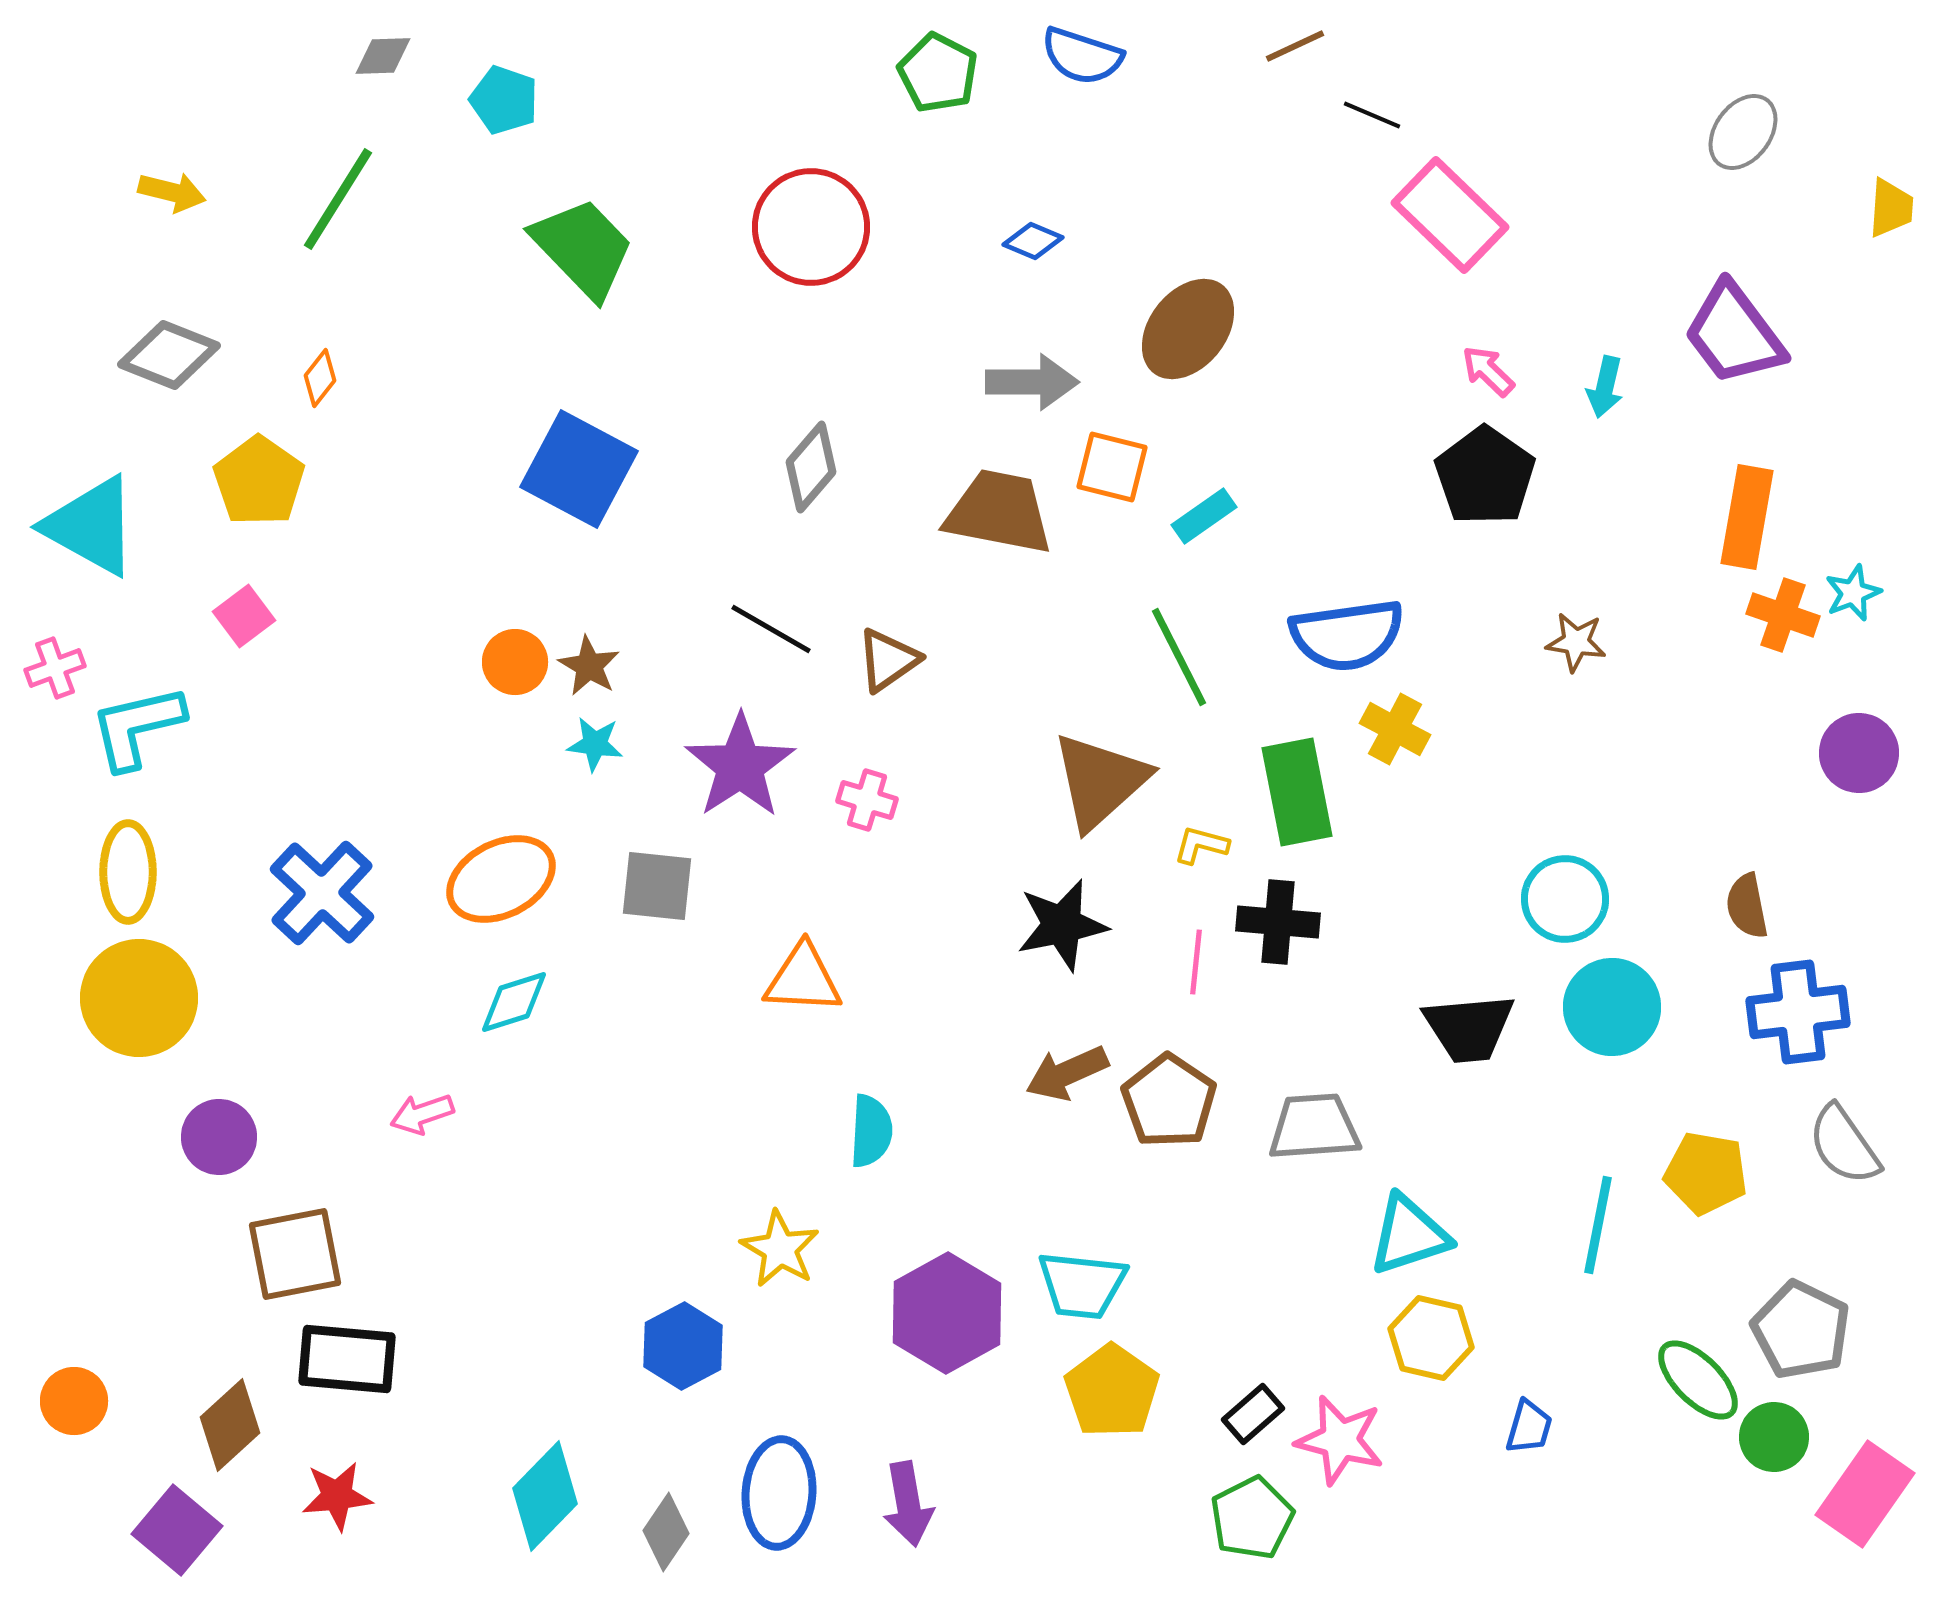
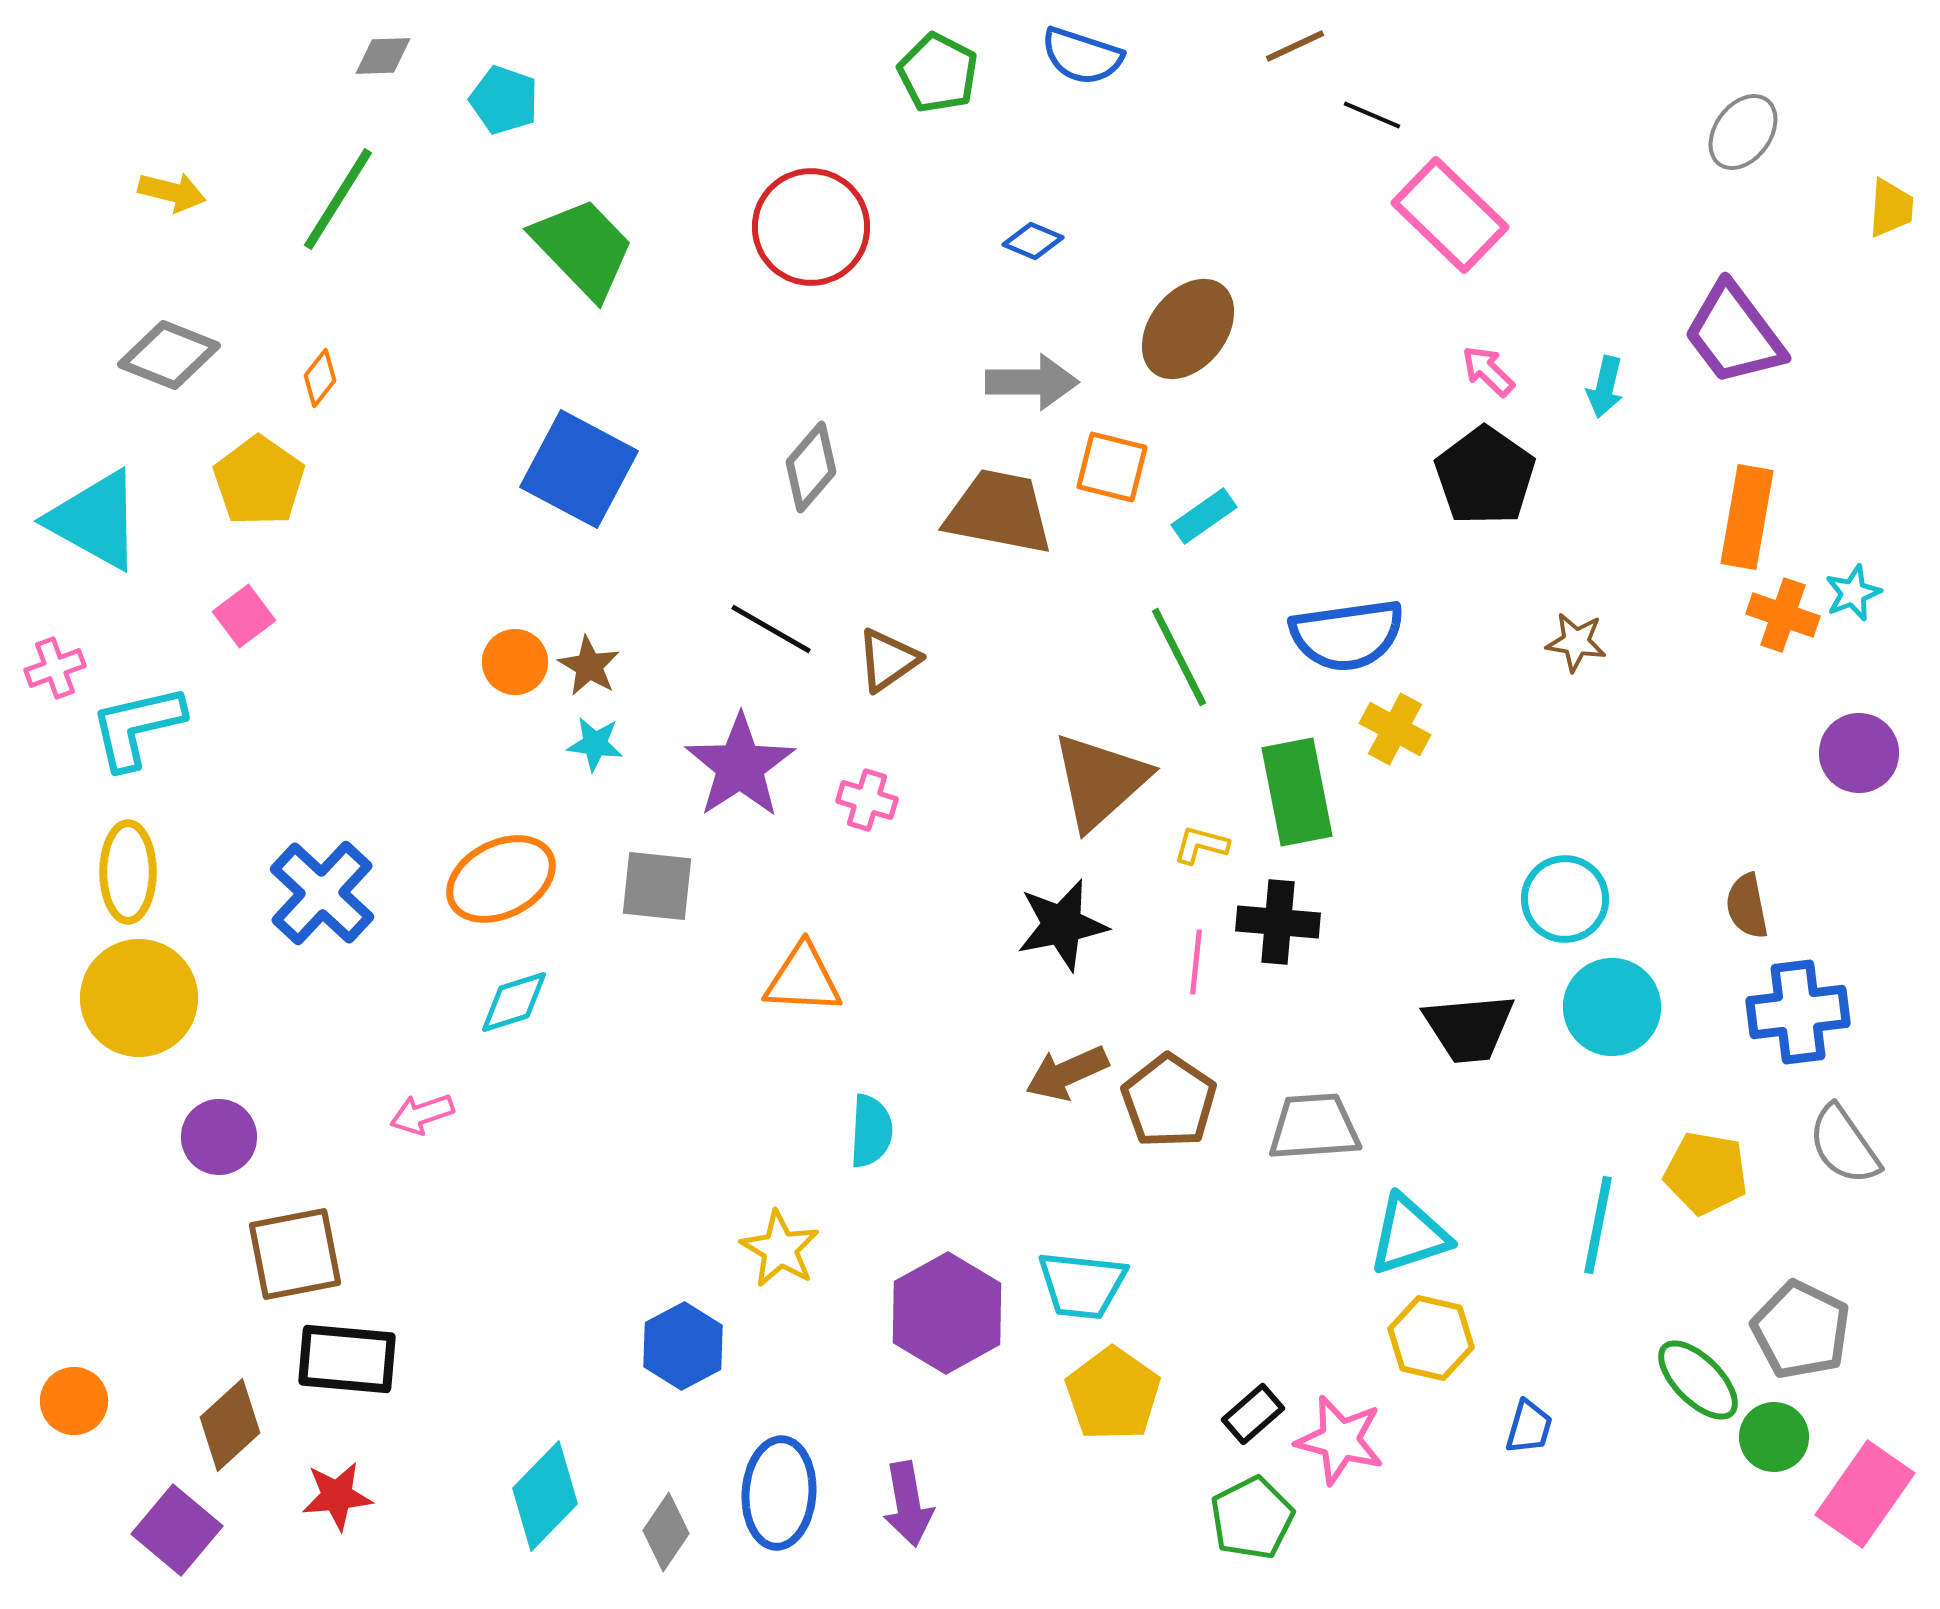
cyan triangle at (91, 526): moved 4 px right, 6 px up
yellow pentagon at (1112, 1391): moved 1 px right, 3 px down
